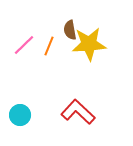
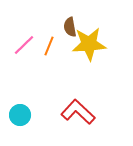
brown semicircle: moved 3 px up
